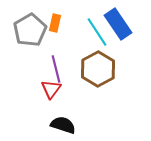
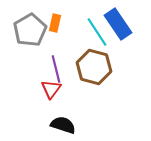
brown hexagon: moved 4 px left, 2 px up; rotated 16 degrees counterclockwise
